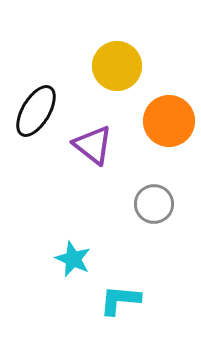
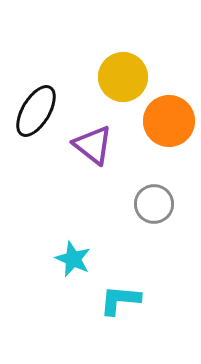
yellow circle: moved 6 px right, 11 px down
